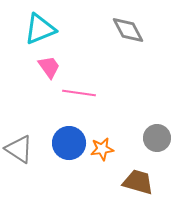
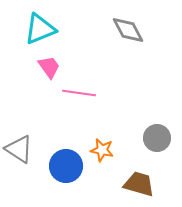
blue circle: moved 3 px left, 23 px down
orange star: moved 1 px down; rotated 20 degrees clockwise
brown trapezoid: moved 1 px right, 2 px down
